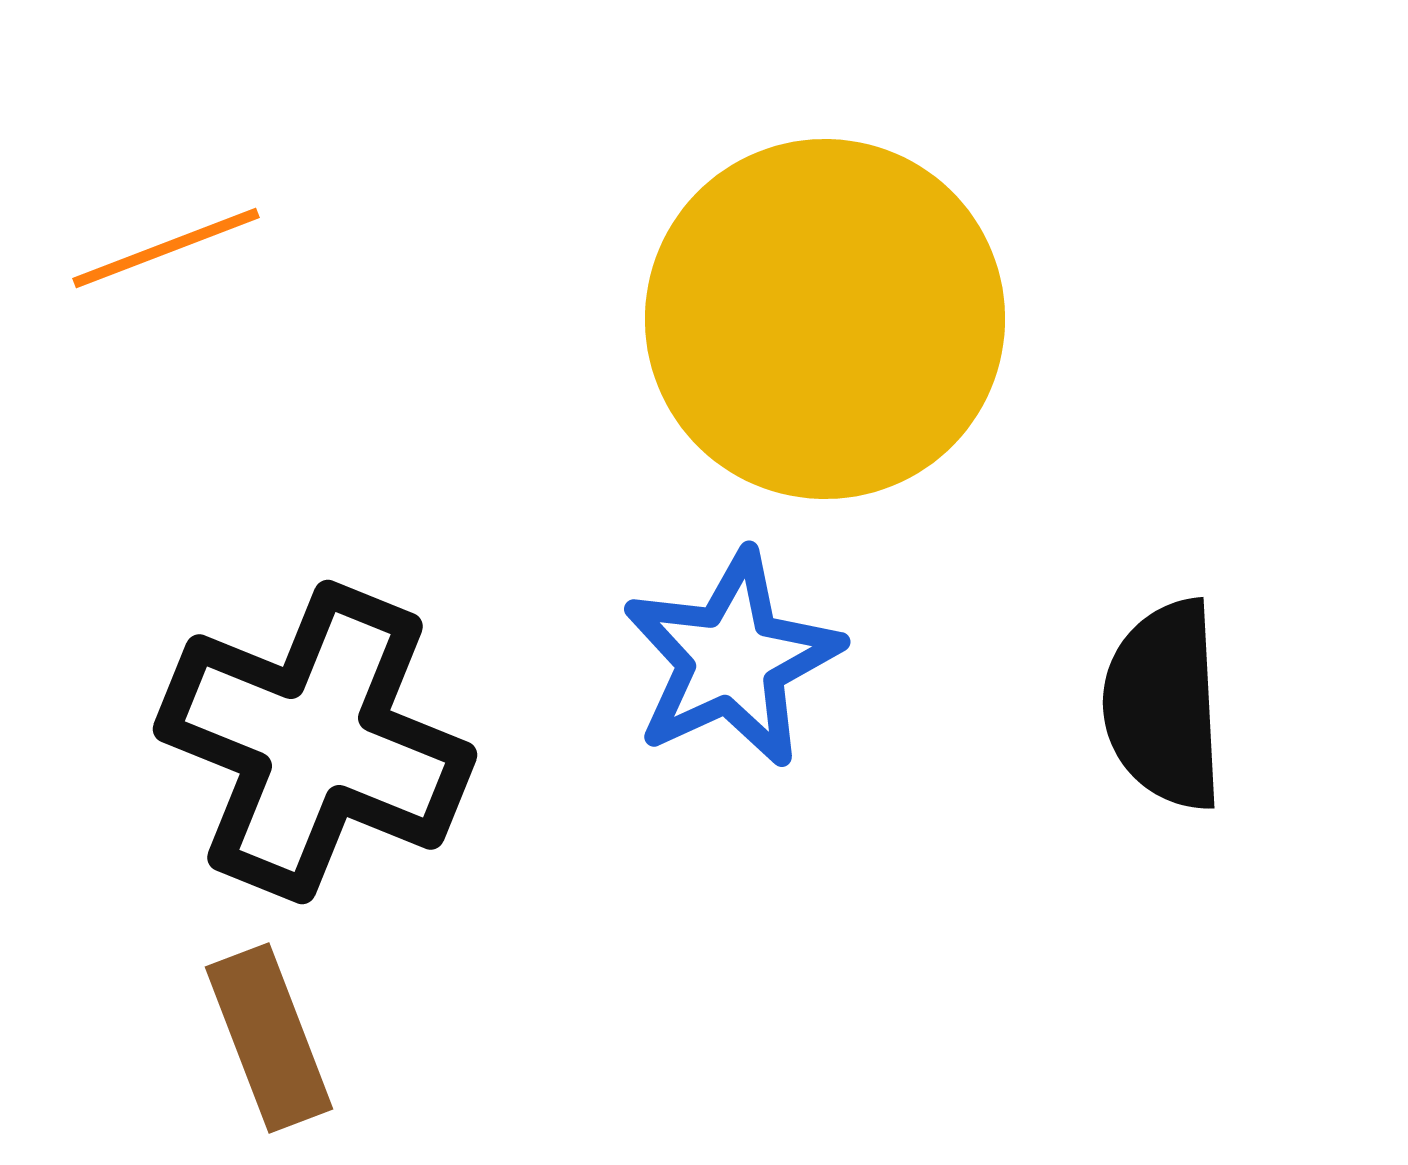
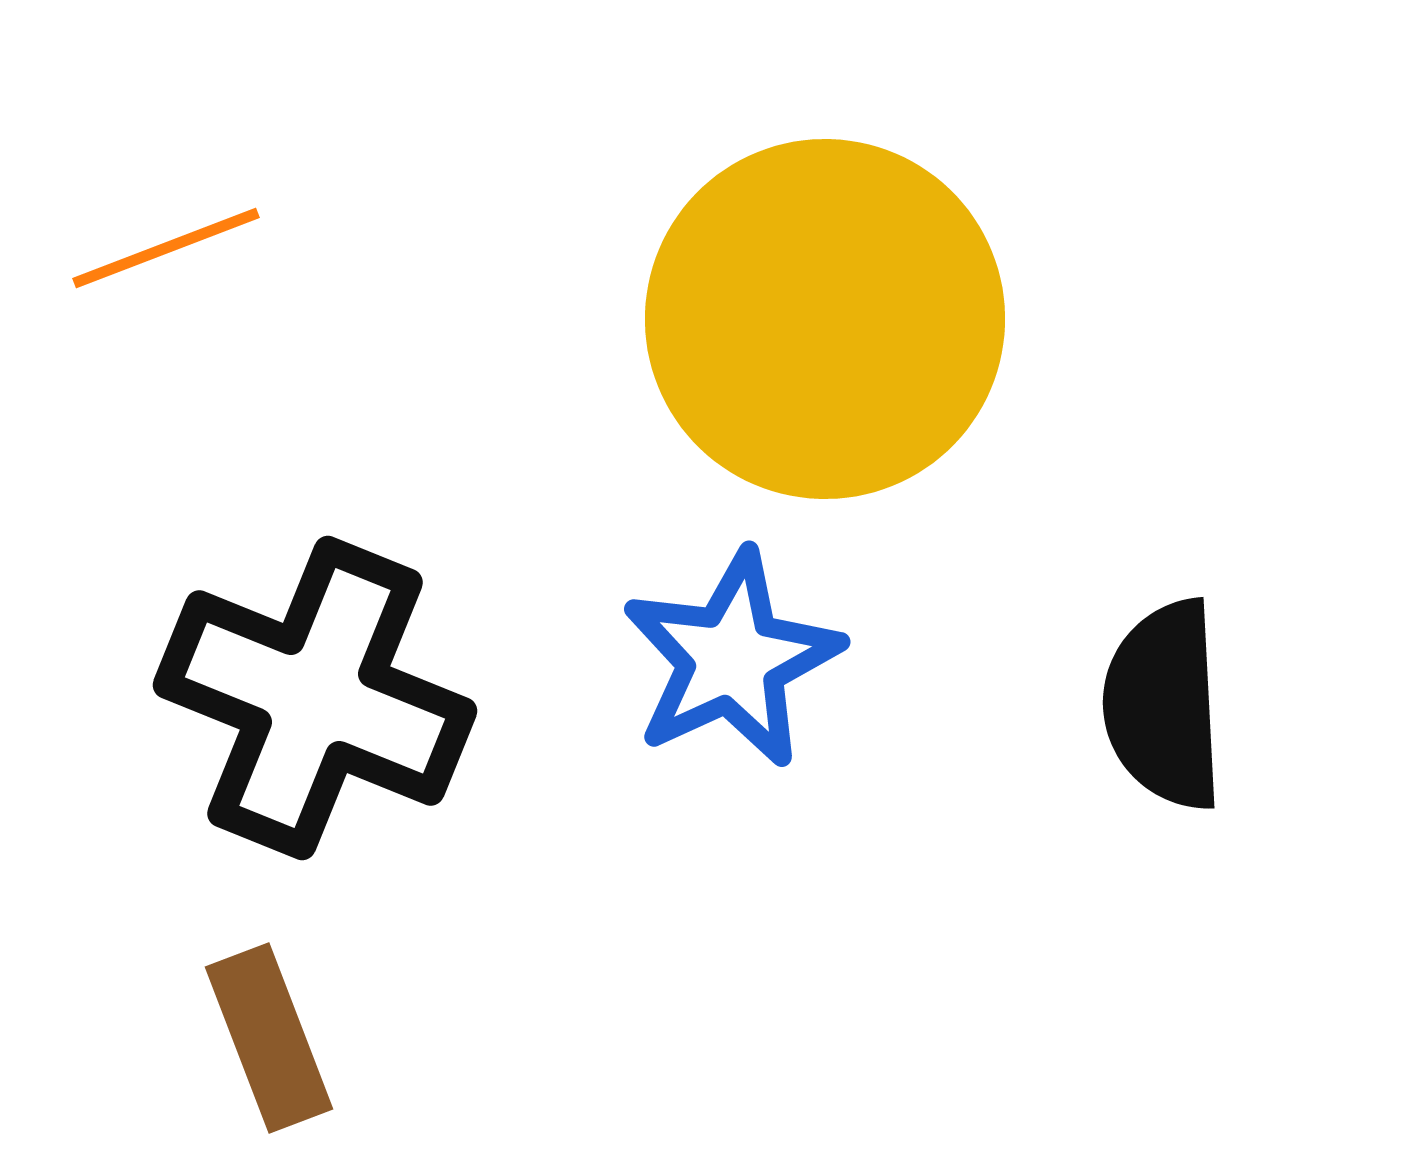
black cross: moved 44 px up
